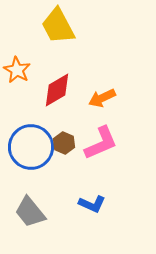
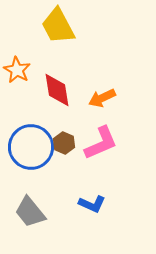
red diamond: rotated 69 degrees counterclockwise
